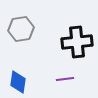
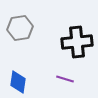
gray hexagon: moved 1 px left, 1 px up
purple line: rotated 24 degrees clockwise
